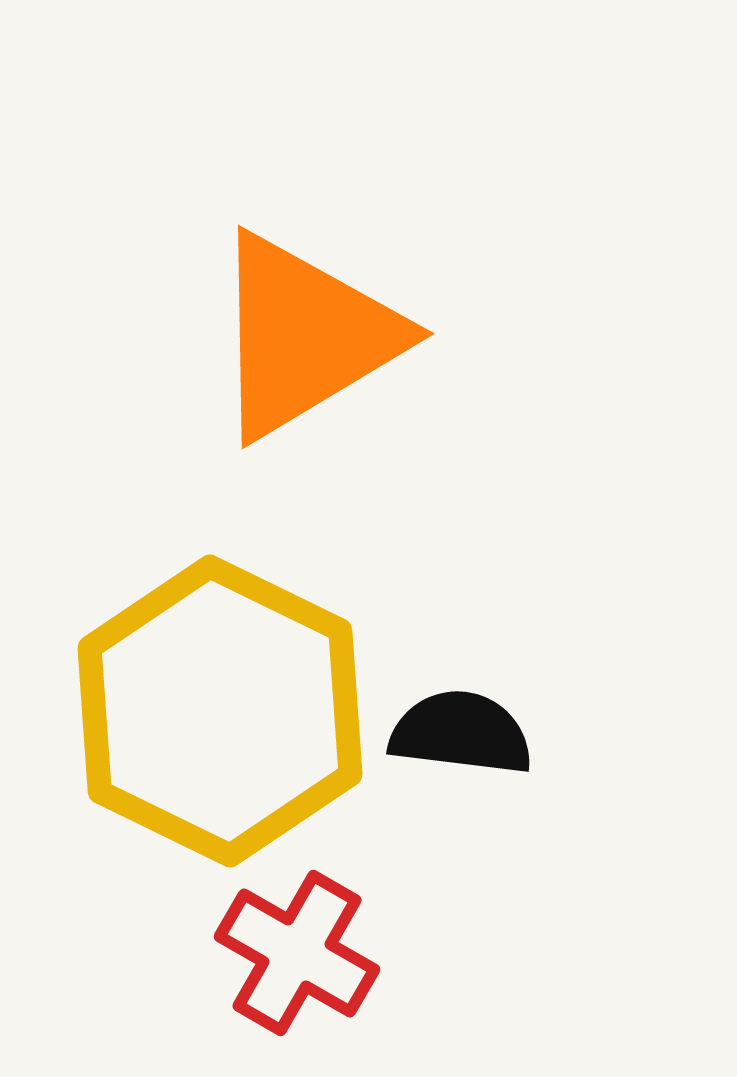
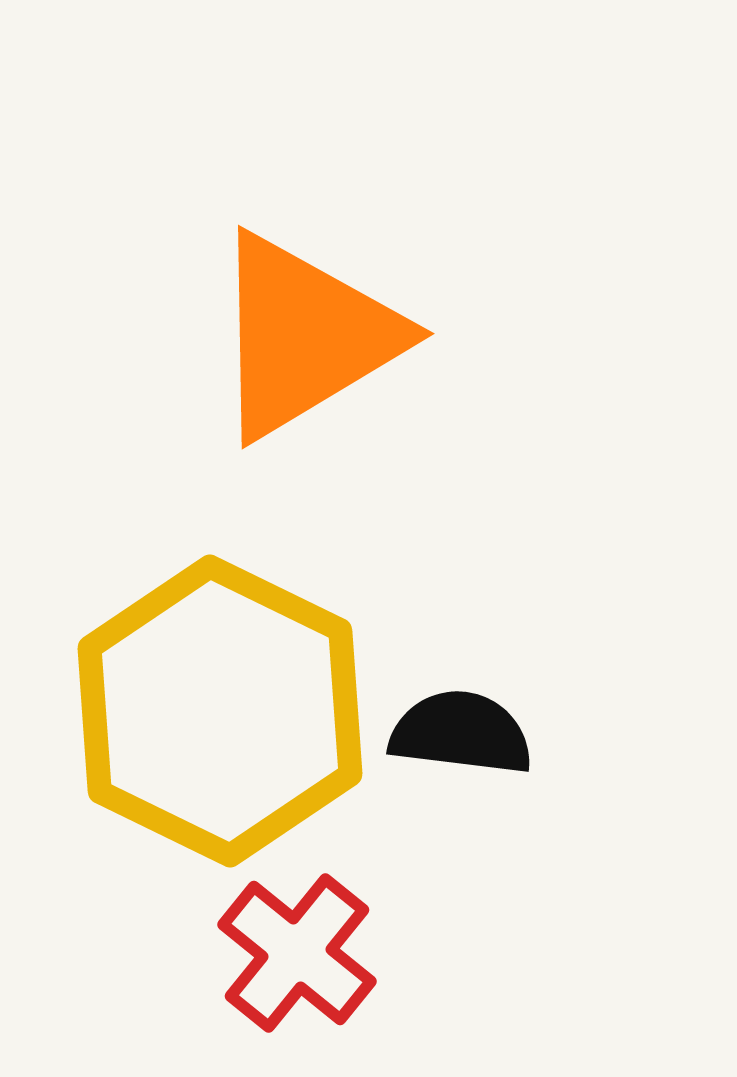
red cross: rotated 9 degrees clockwise
